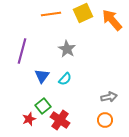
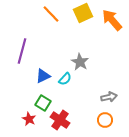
orange line: rotated 54 degrees clockwise
gray star: moved 13 px right, 13 px down
blue triangle: moved 1 px right; rotated 28 degrees clockwise
green square: moved 3 px up; rotated 21 degrees counterclockwise
red star: rotated 24 degrees counterclockwise
